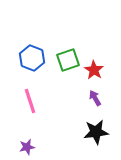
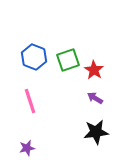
blue hexagon: moved 2 px right, 1 px up
purple arrow: rotated 28 degrees counterclockwise
purple star: moved 1 px down
